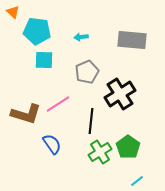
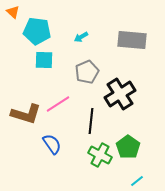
cyan arrow: rotated 24 degrees counterclockwise
green cross: moved 3 px down; rotated 30 degrees counterclockwise
